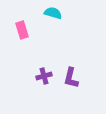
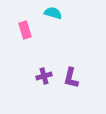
pink rectangle: moved 3 px right
